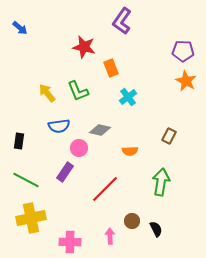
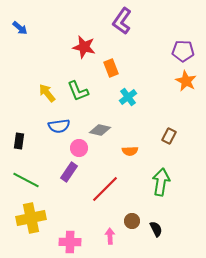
purple rectangle: moved 4 px right
